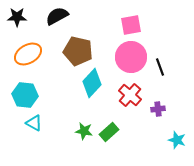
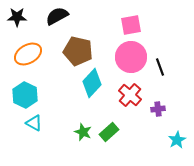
cyan hexagon: rotated 20 degrees clockwise
green star: moved 1 px left, 1 px down; rotated 12 degrees clockwise
cyan star: rotated 24 degrees clockwise
